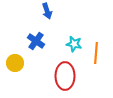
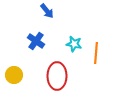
blue arrow: rotated 21 degrees counterclockwise
yellow circle: moved 1 px left, 12 px down
red ellipse: moved 8 px left
